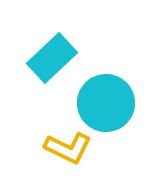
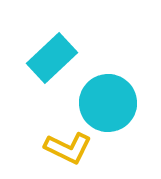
cyan circle: moved 2 px right
